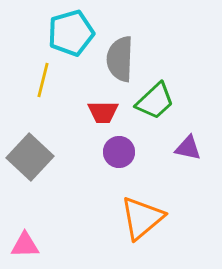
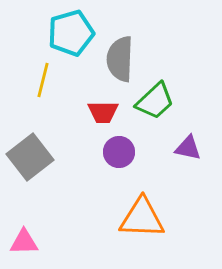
gray square: rotated 9 degrees clockwise
orange triangle: rotated 42 degrees clockwise
pink triangle: moved 1 px left, 3 px up
